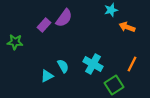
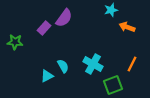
purple rectangle: moved 3 px down
green square: moved 1 px left; rotated 12 degrees clockwise
